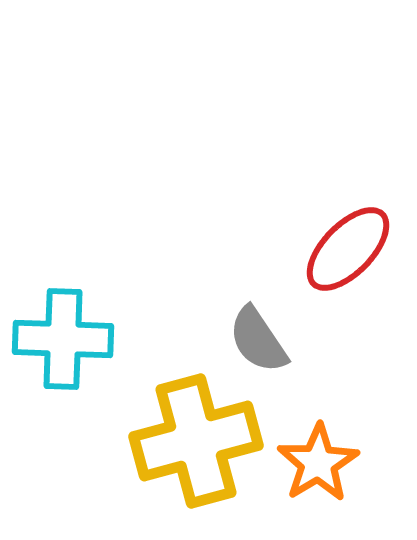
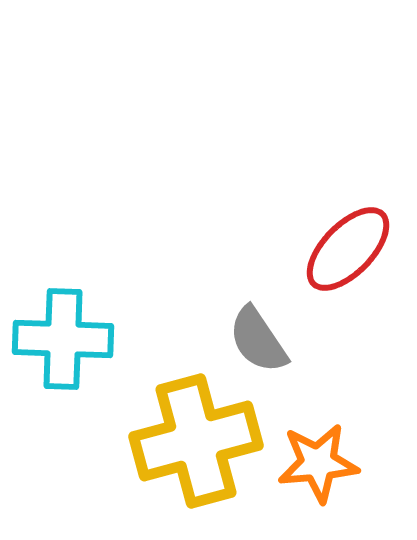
orange star: rotated 26 degrees clockwise
